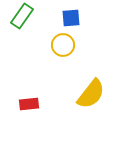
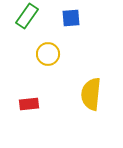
green rectangle: moved 5 px right
yellow circle: moved 15 px left, 9 px down
yellow semicircle: rotated 148 degrees clockwise
